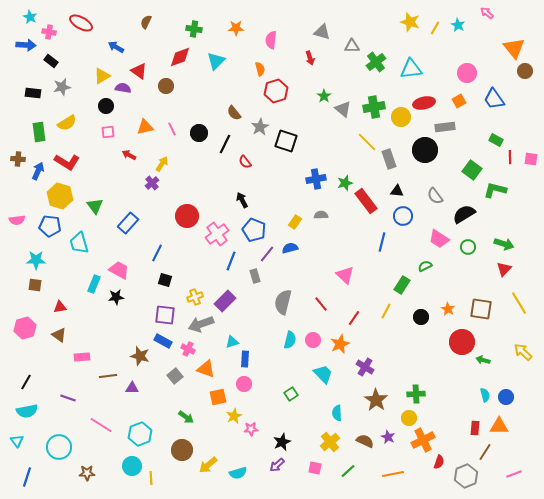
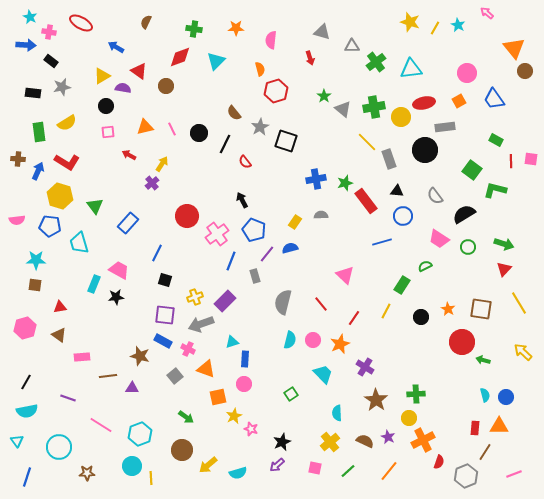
red line at (510, 157): moved 1 px right, 4 px down
blue line at (382, 242): rotated 60 degrees clockwise
pink star at (251, 429): rotated 24 degrees clockwise
orange line at (393, 474): moved 4 px left, 3 px up; rotated 40 degrees counterclockwise
